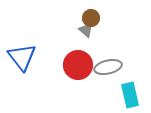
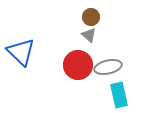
brown circle: moved 1 px up
gray triangle: moved 3 px right, 5 px down
blue triangle: moved 1 px left, 5 px up; rotated 8 degrees counterclockwise
cyan rectangle: moved 11 px left
